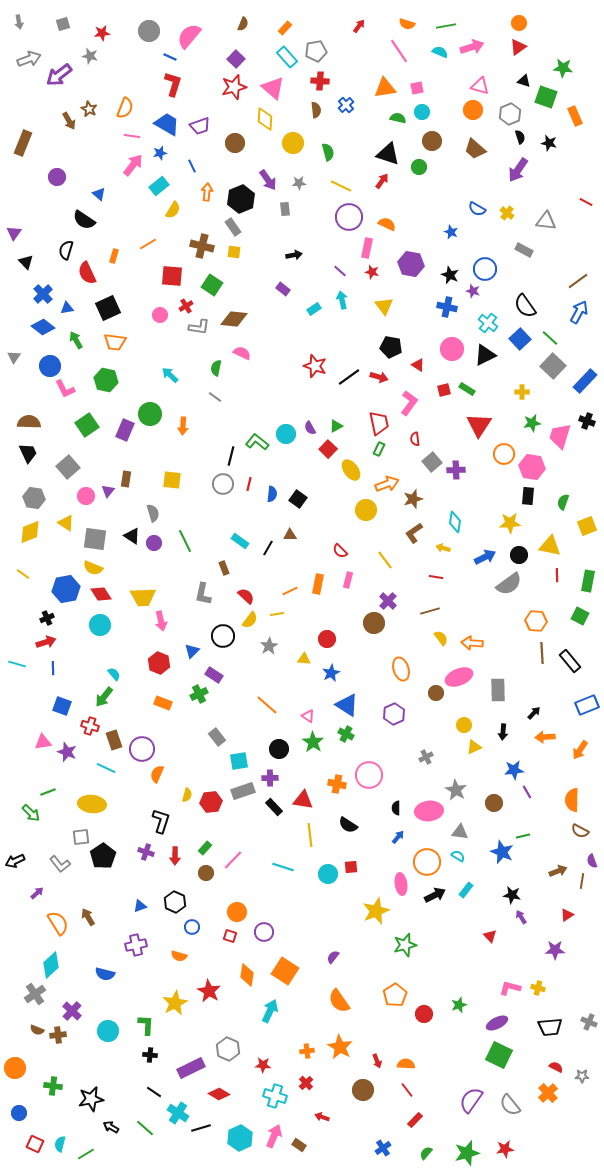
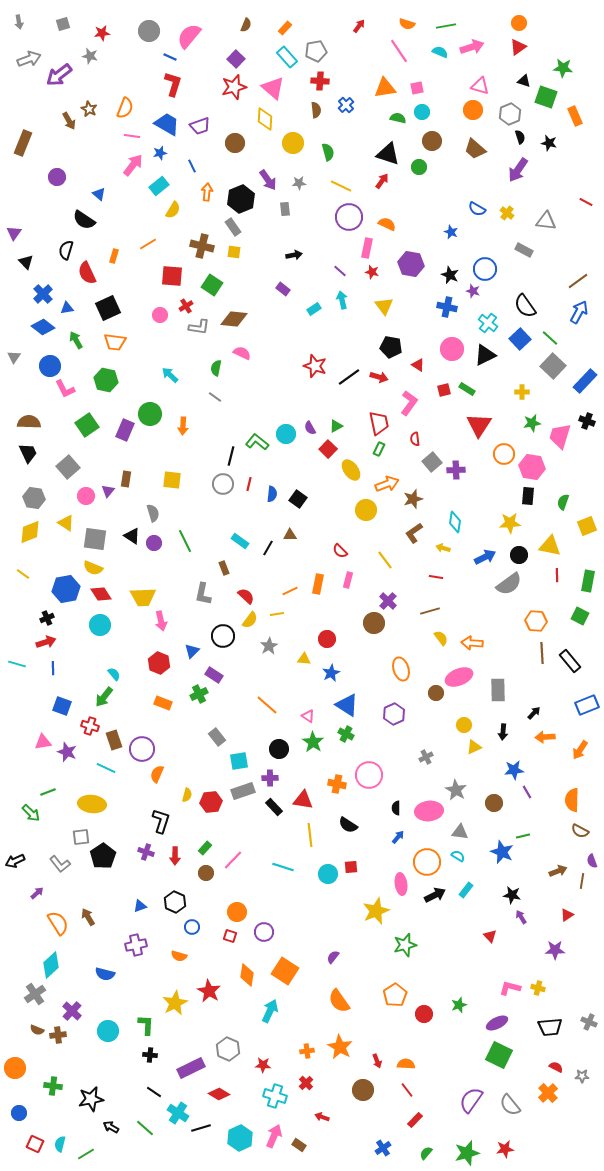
brown semicircle at (243, 24): moved 3 px right, 1 px down
